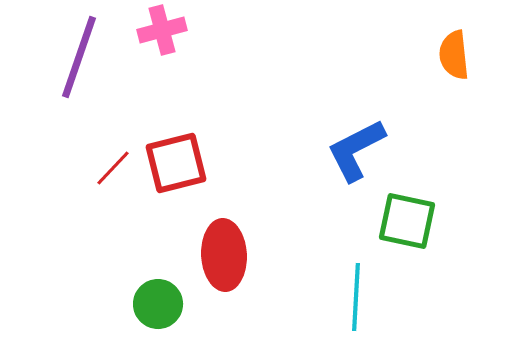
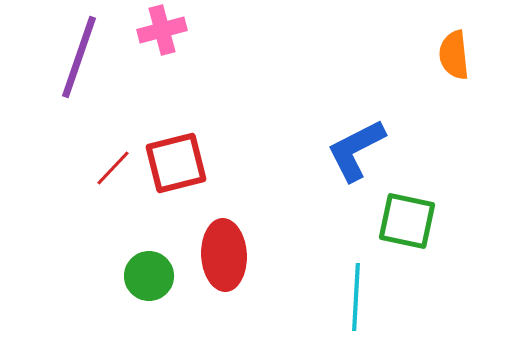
green circle: moved 9 px left, 28 px up
